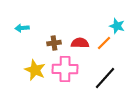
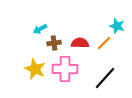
cyan arrow: moved 18 px right, 1 px down; rotated 24 degrees counterclockwise
yellow star: moved 1 px up
